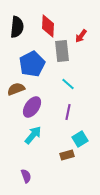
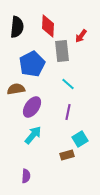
brown semicircle: rotated 12 degrees clockwise
purple semicircle: rotated 24 degrees clockwise
